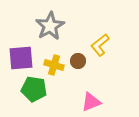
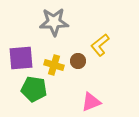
gray star: moved 4 px right, 4 px up; rotated 28 degrees clockwise
